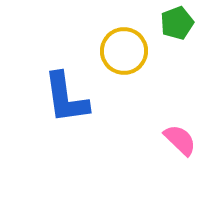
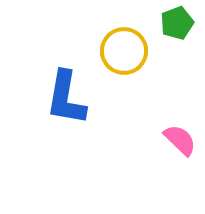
blue L-shape: rotated 18 degrees clockwise
